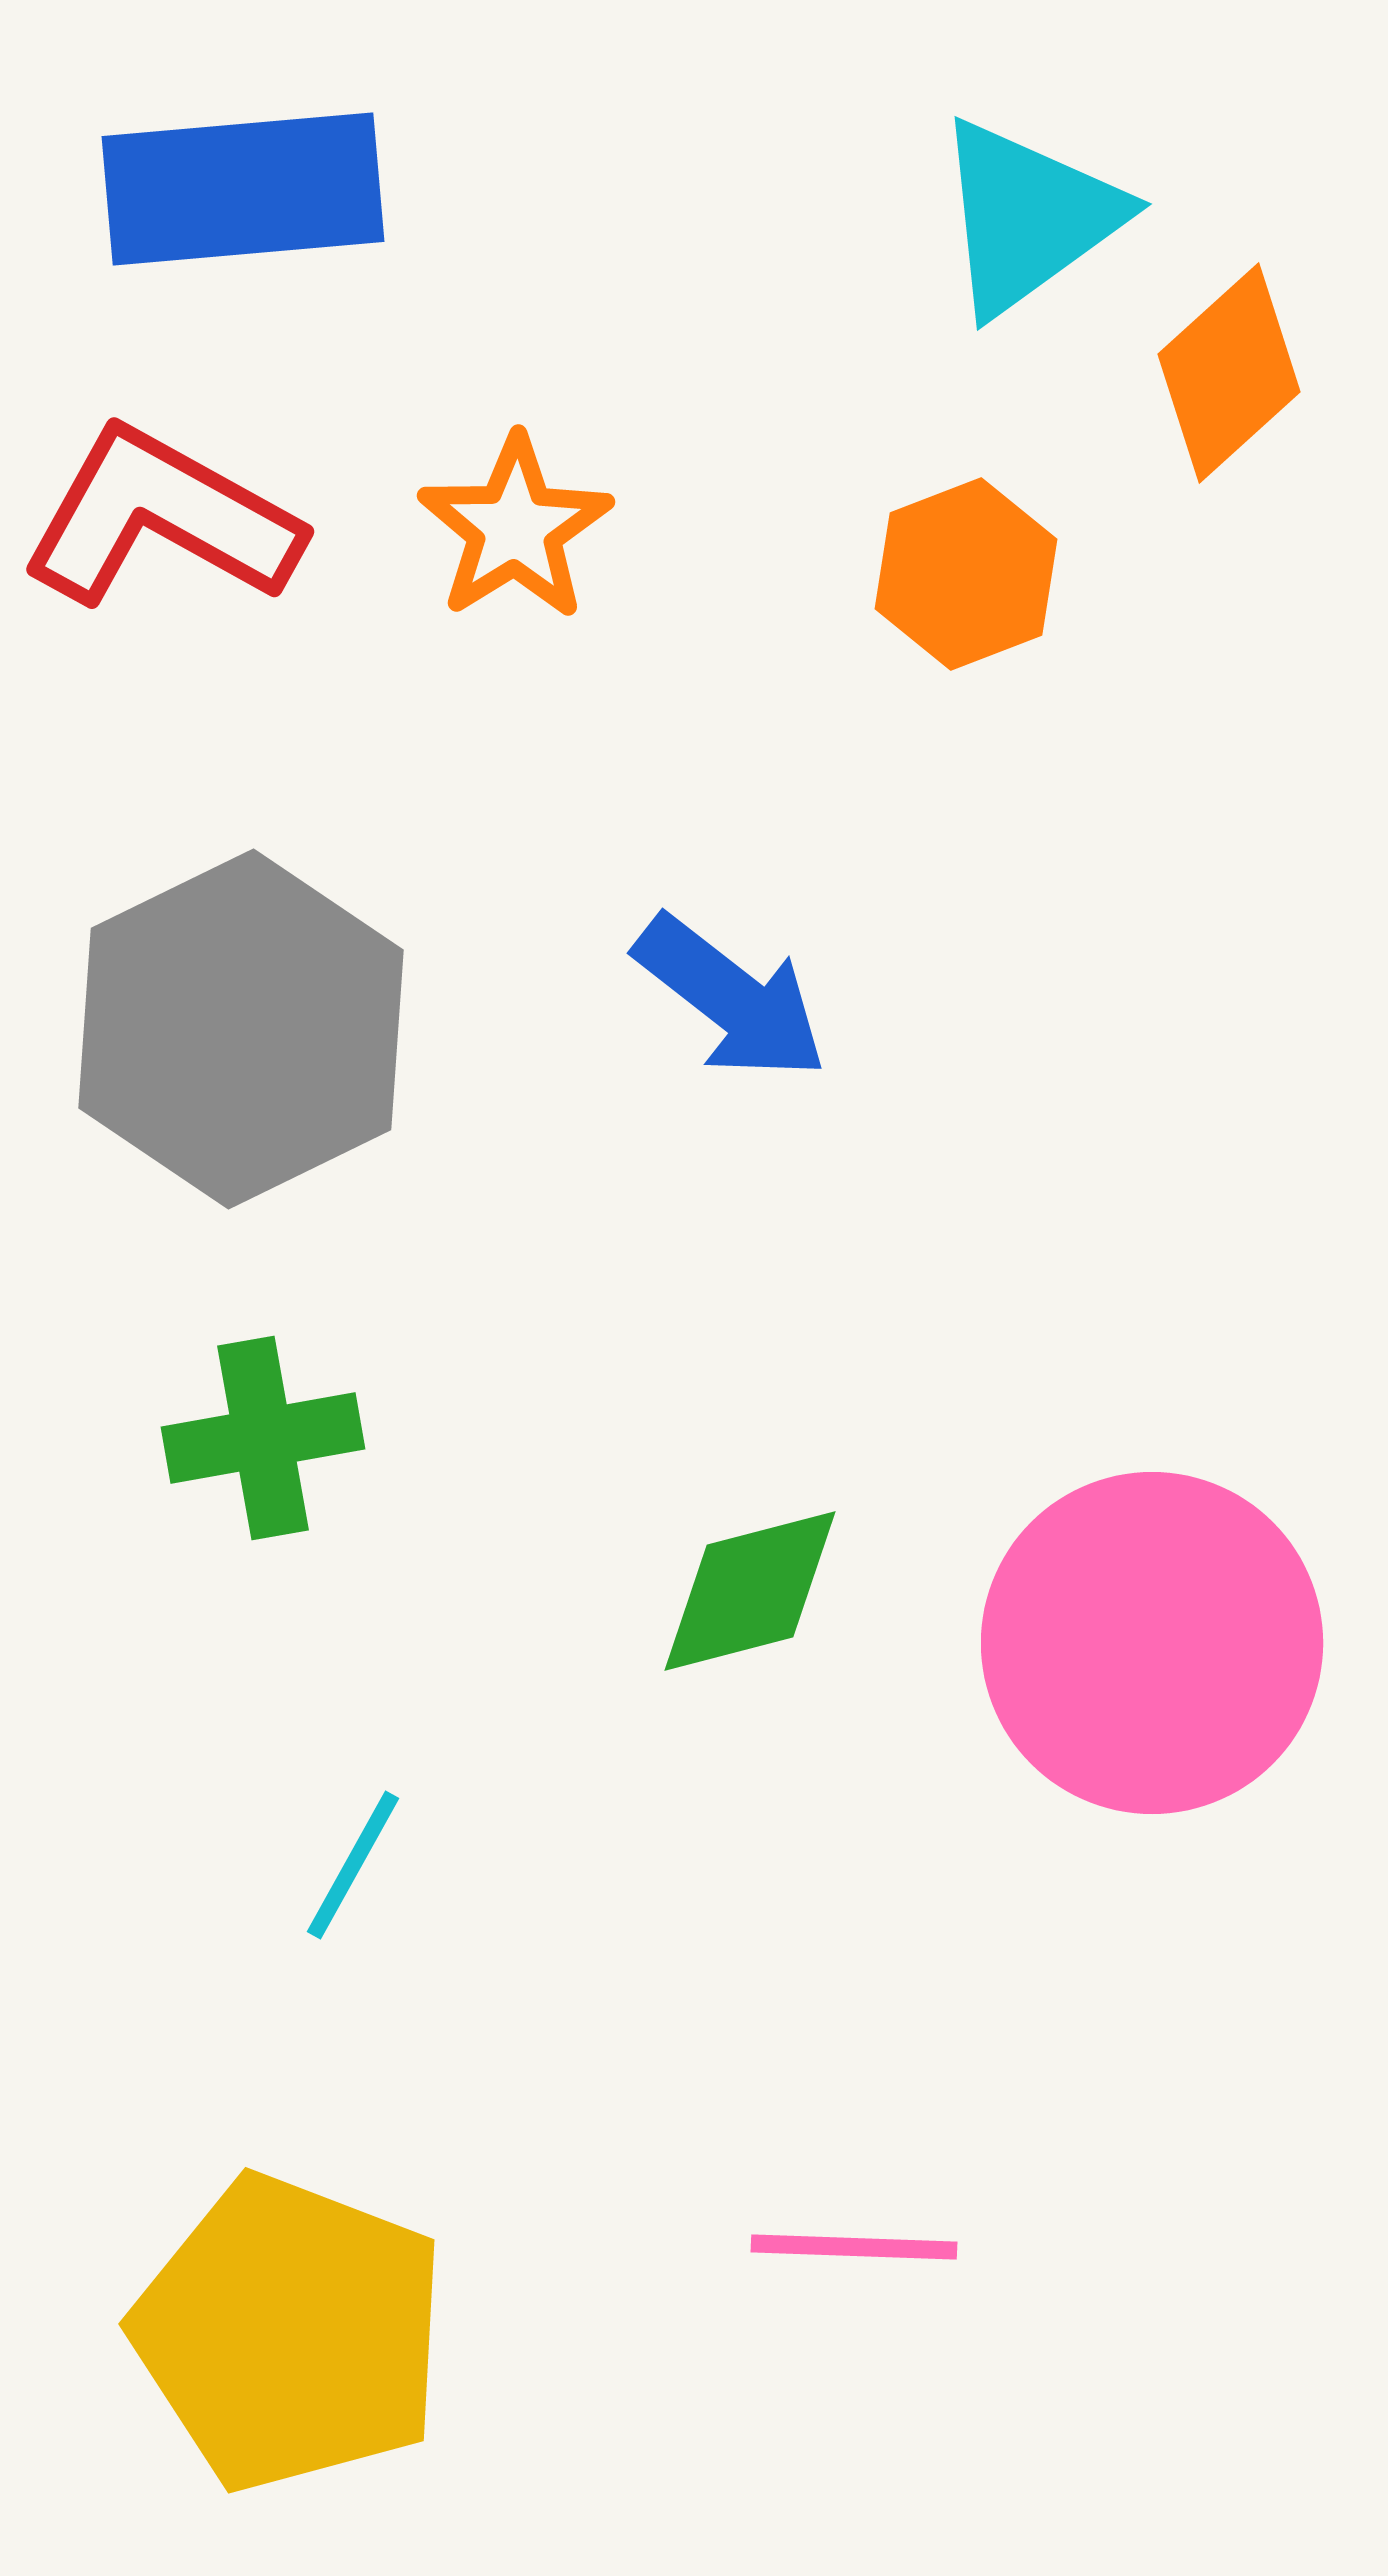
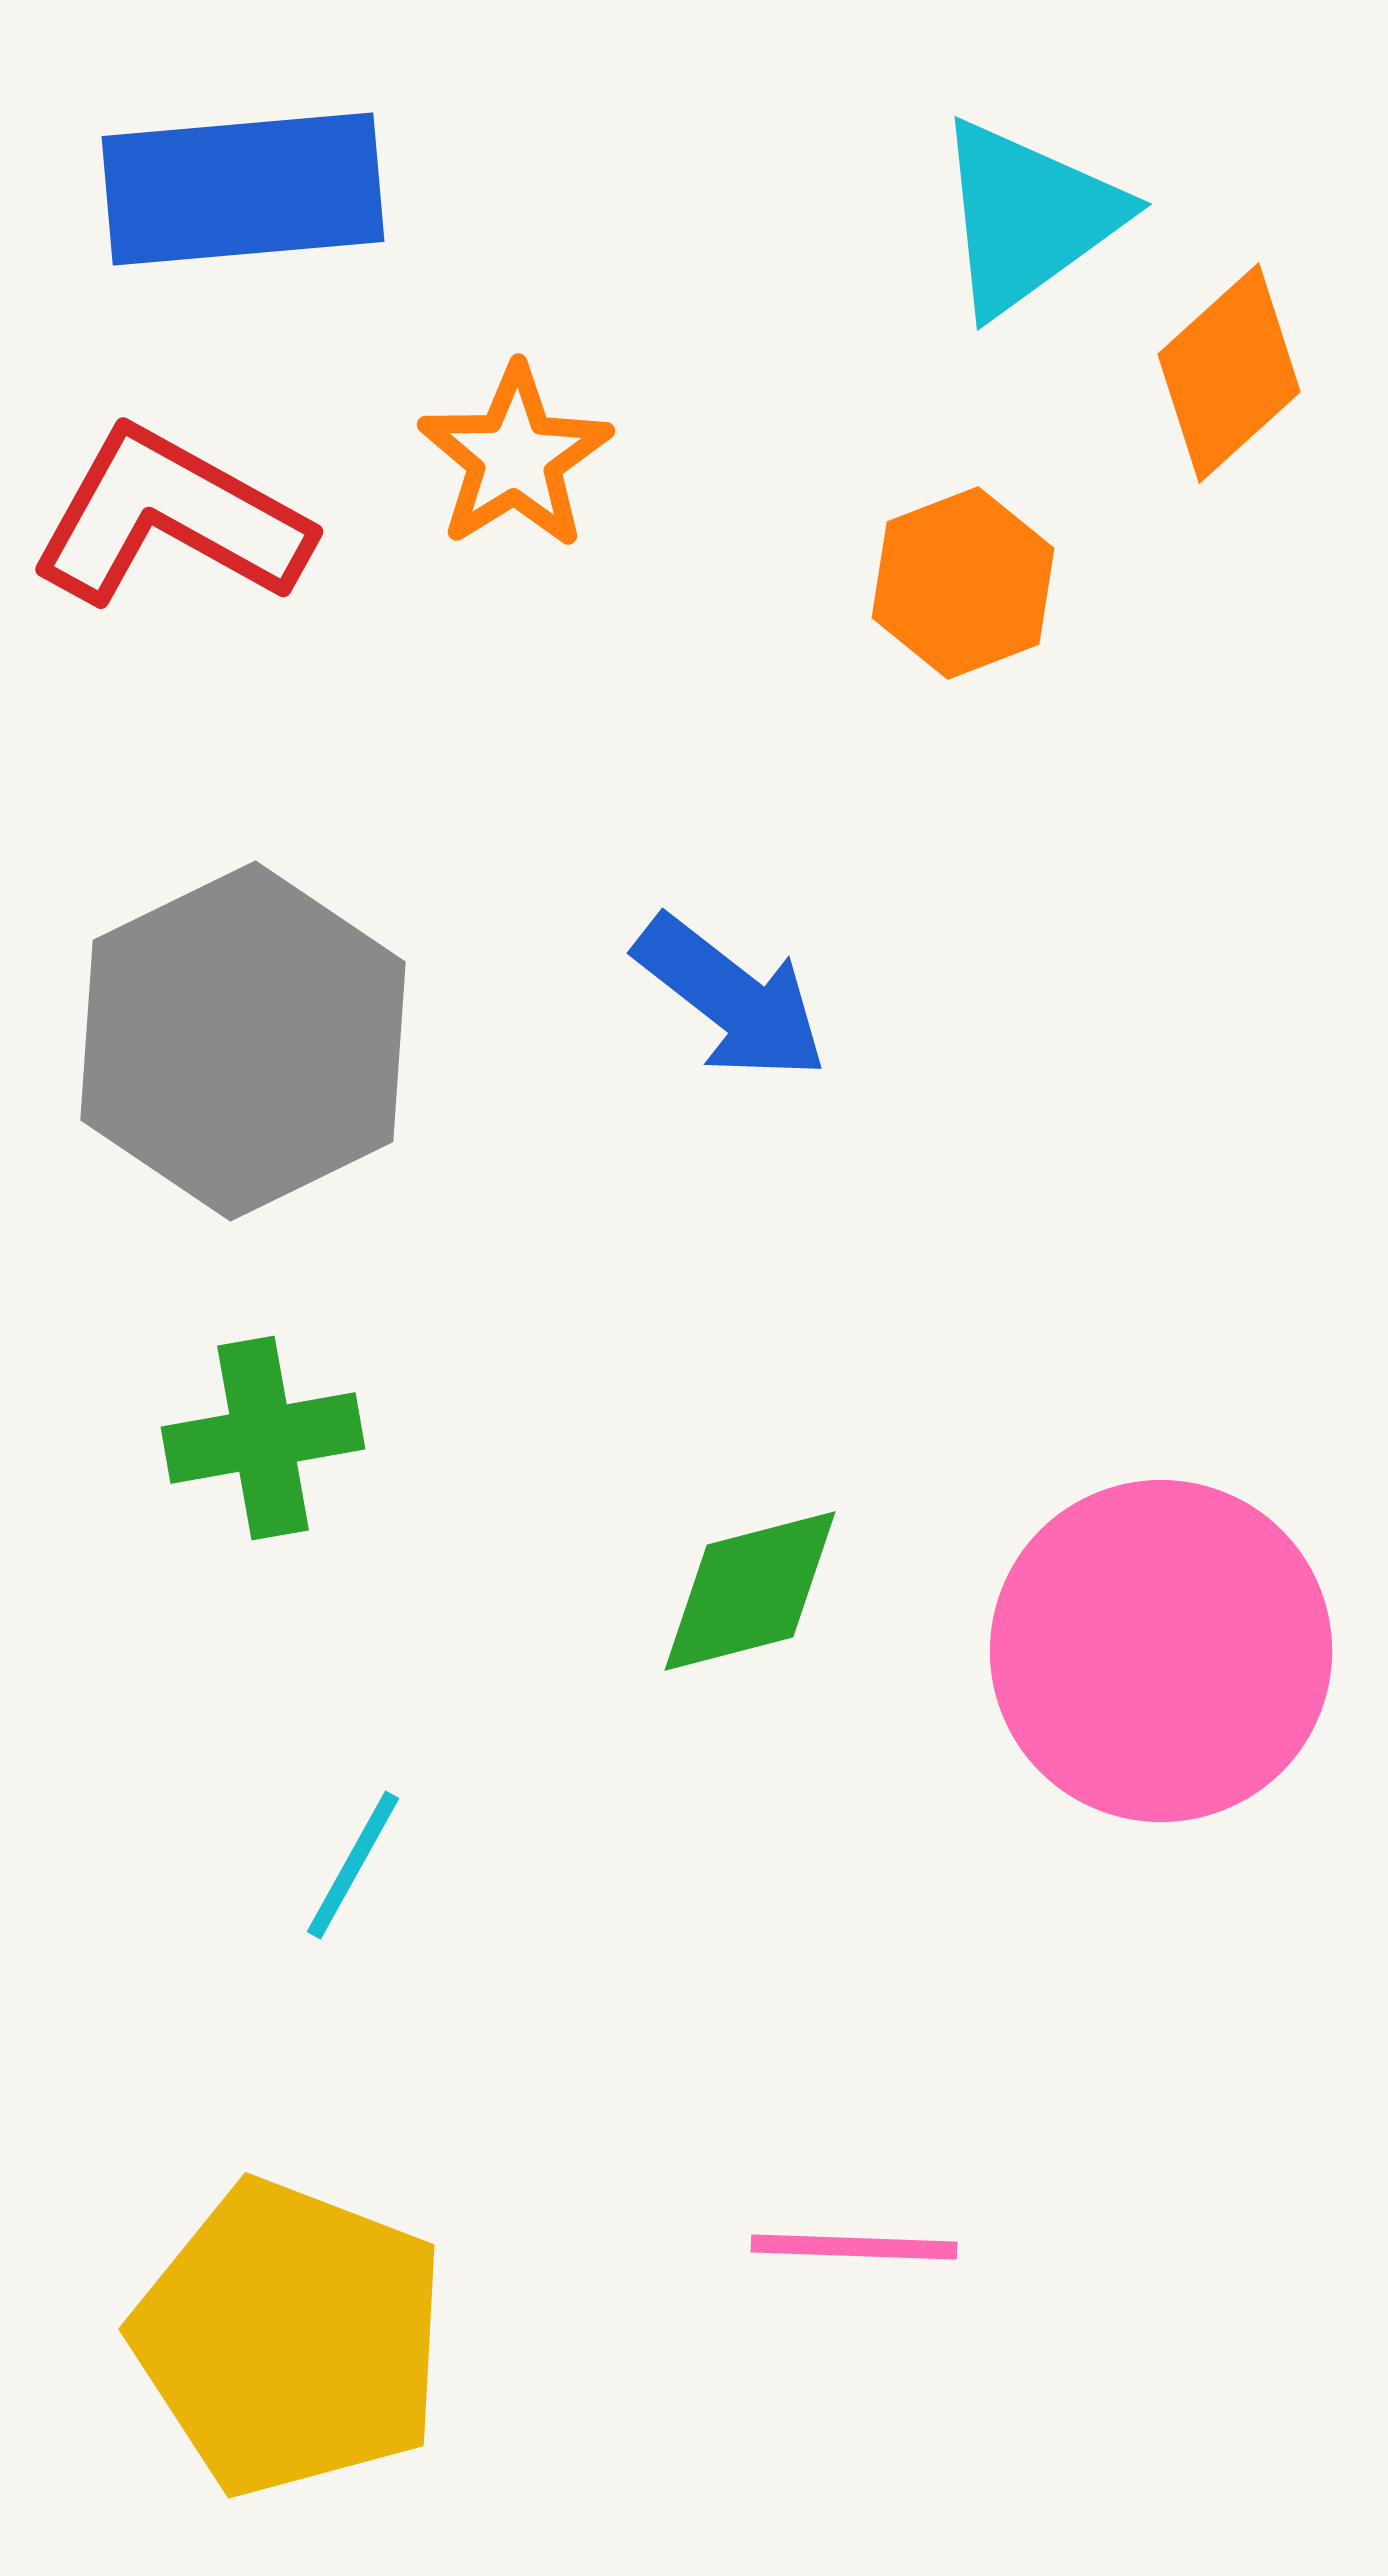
red L-shape: moved 9 px right
orange star: moved 71 px up
orange hexagon: moved 3 px left, 9 px down
gray hexagon: moved 2 px right, 12 px down
pink circle: moved 9 px right, 8 px down
yellow pentagon: moved 5 px down
